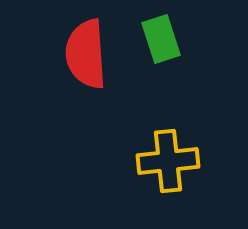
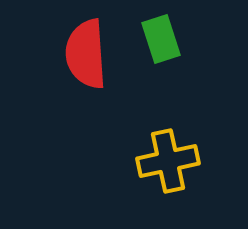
yellow cross: rotated 6 degrees counterclockwise
